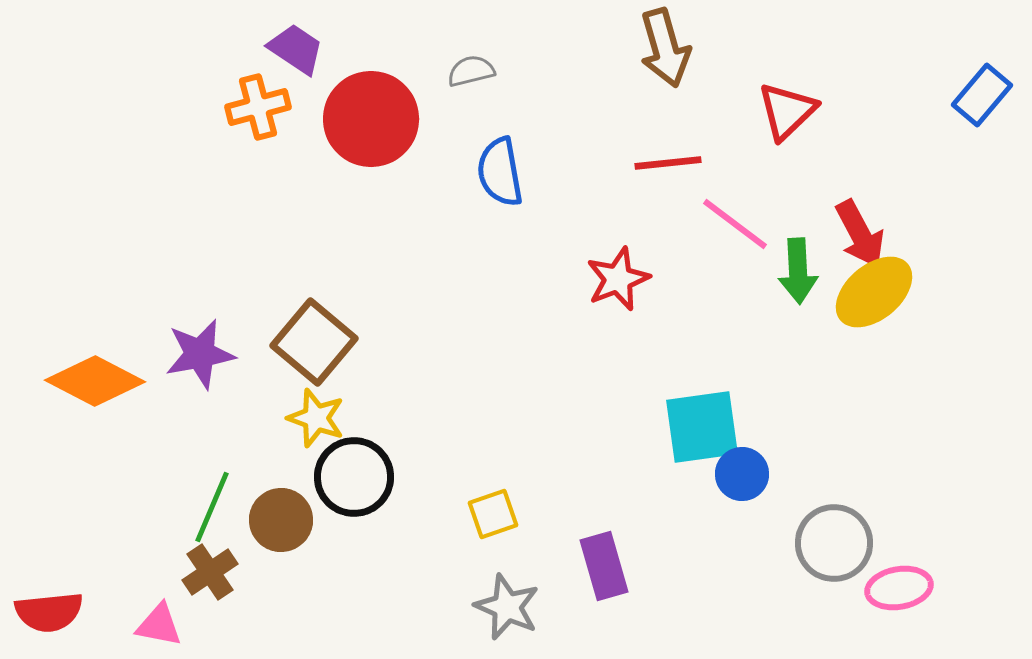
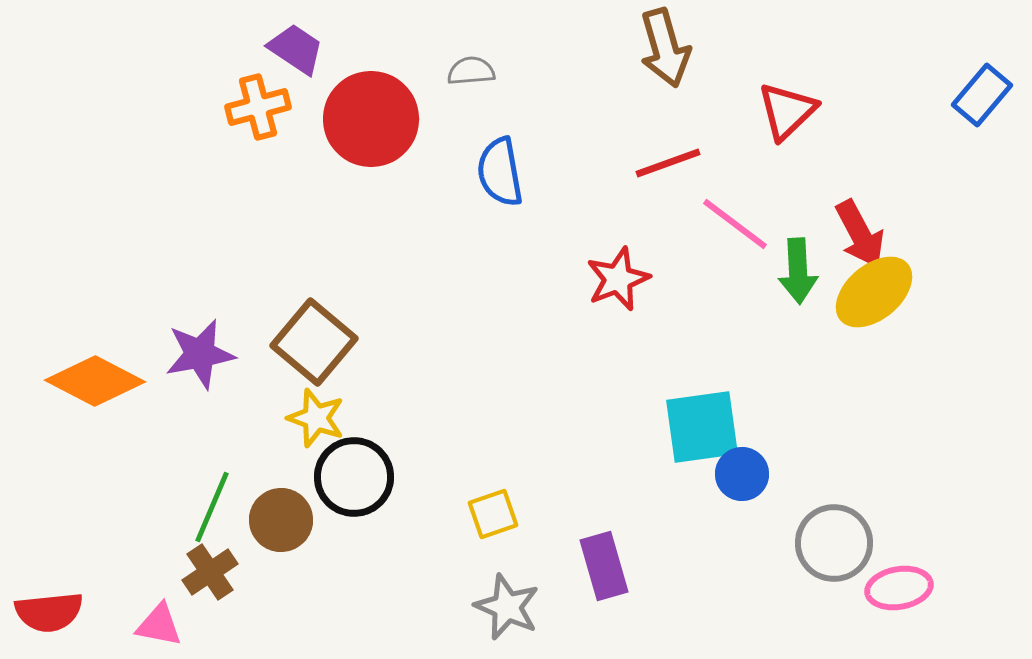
gray semicircle: rotated 9 degrees clockwise
red line: rotated 14 degrees counterclockwise
